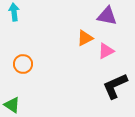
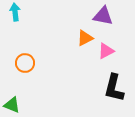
cyan arrow: moved 1 px right
purple triangle: moved 4 px left
orange circle: moved 2 px right, 1 px up
black L-shape: moved 1 px left, 2 px down; rotated 52 degrees counterclockwise
green triangle: rotated 12 degrees counterclockwise
